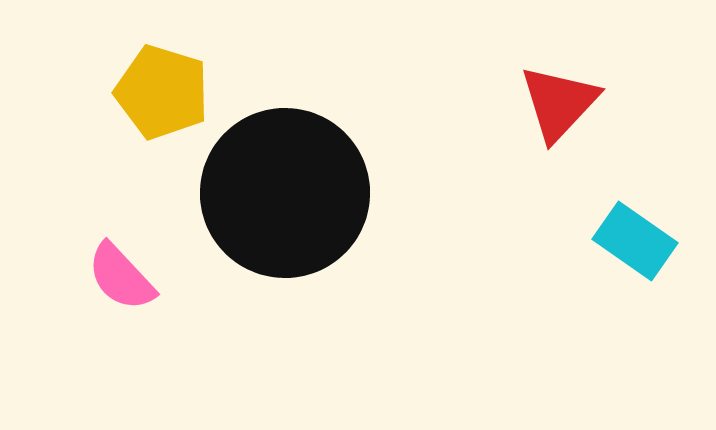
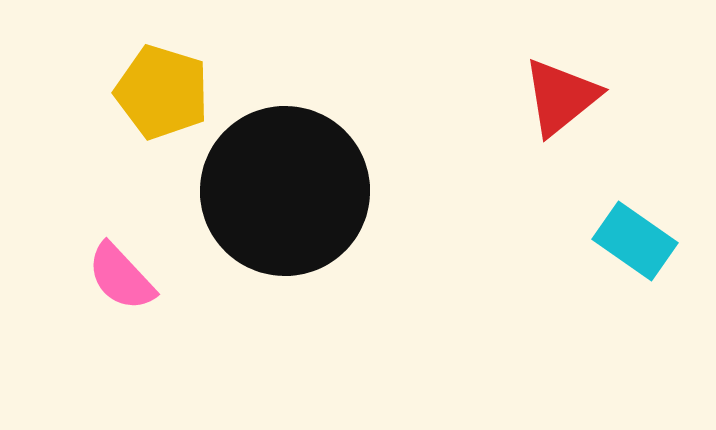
red triangle: moved 2 px right, 6 px up; rotated 8 degrees clockwise
black circle: moved 2 px up
